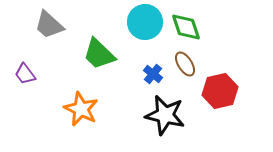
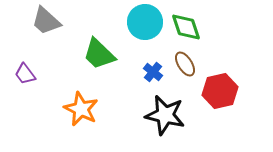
gray trapezoid: moved 3 px left, 4 px up
blue cross: moved 2 px up
